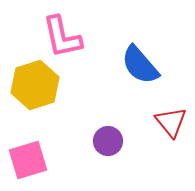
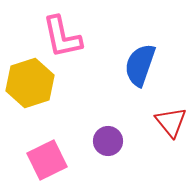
blue semicircle: rotated 60 degrees clockwise
yellow hexagon: moved 5 px left, 2 px up
pink square: moved 19 px right; rotated 9 degrees counterclockwise
